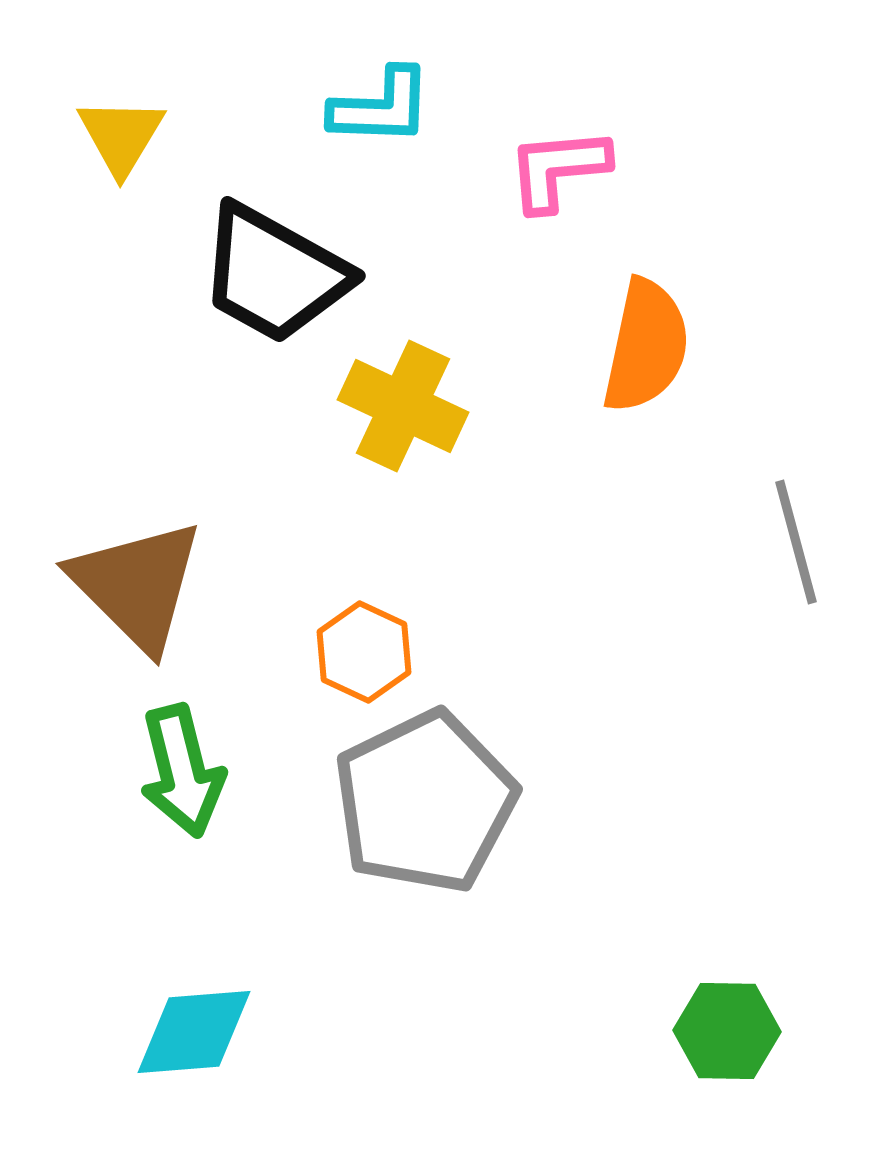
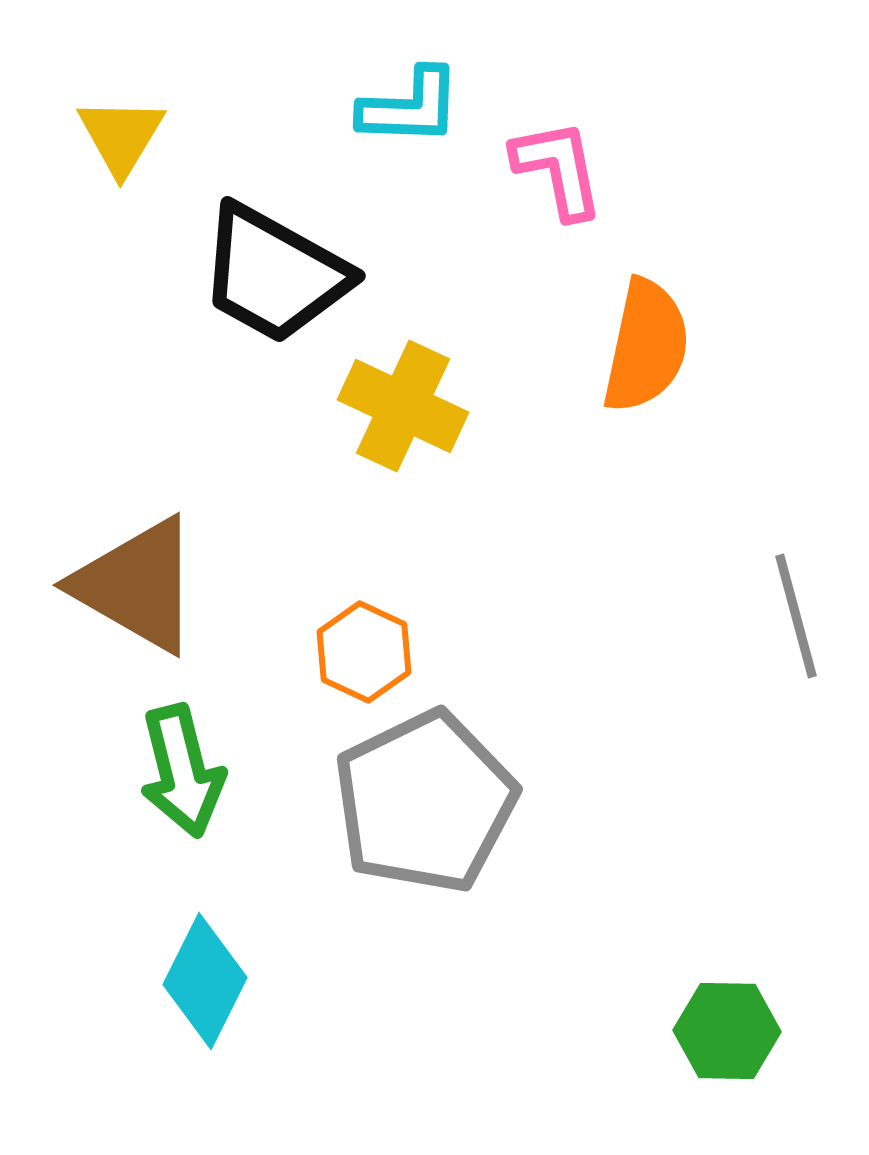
cyan L-shape: moved 29 px right
pink L-shape: rotated 84 degrees clockwise
gray line: moved 74 px down
brown triangle: rotated 15 degrees counterclockwise
cyan diamond: moved 11 px right, 51 px up; rotated 59 degrees counterclockwise
